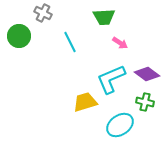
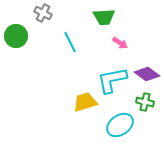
green circle: moved 3 px left
cyan L-shape: moved 1 px right, 1 px down; rotated 12 degrees clockwise
